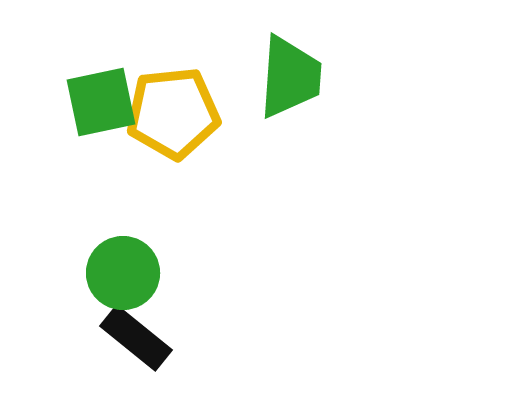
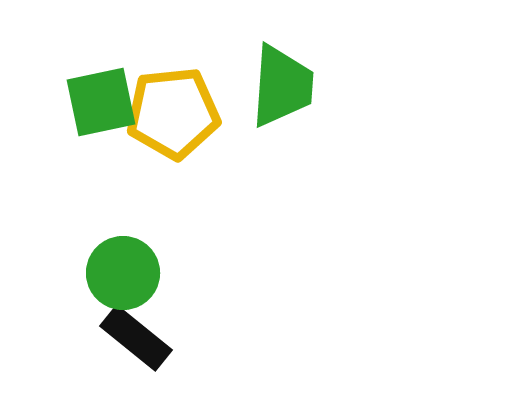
green trapezoid: moved 8 px left, 9 px down
